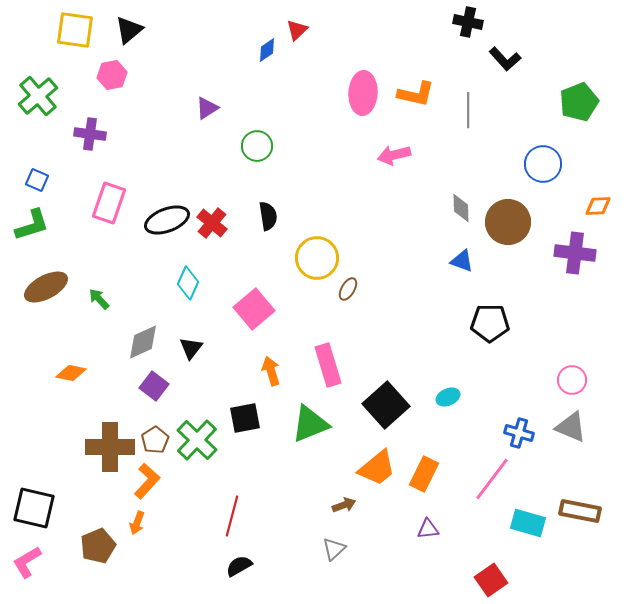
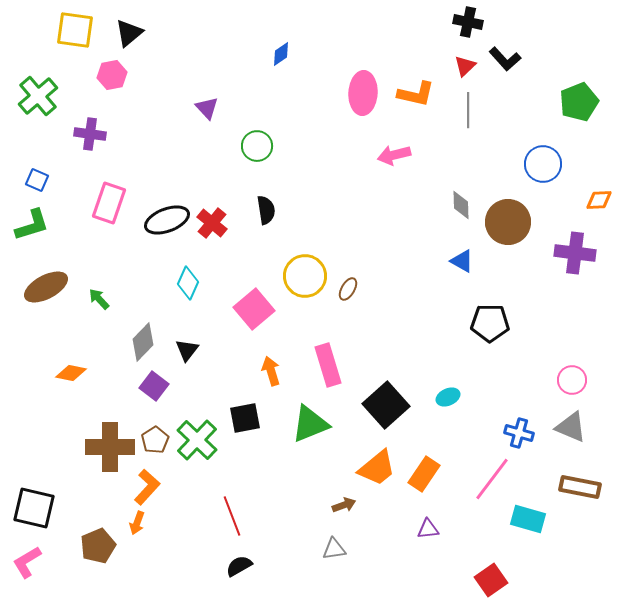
black triangle at (129, 30): moved 3 px down
red triangle at (297, 30): moved 168 px right, 36 px down
blue diamond at (267, 50): moved 14 px right, 4 px down
purple triangle at (207, 108): rotated 40 degrees counterclockwise
orange diamond at (598, 206): moved 1 px right, 6 px up
gray diamond at (461, 208): moved 3 px up
black semicircle at (268, 216): moved 2 px left, 6 px up
yellow circle at (317, 258): moved 12 px left, 18 px down
blue triangle at (462, 261): rotated 10 degrees clockwise
gray diamond at (143, 342): rotated 21 degrees counterclockwise
black triangle at (191, 348): moved 4 px left, 2 px down
orange rectangle at (424, 474): rotated 8 degrees clockwise
orange L-shape at (147, 481): moved 6 px down
brown rectangle at (580, 511): moved 24 px up
red line at (232, 516): rotated 36 degrees counterclockwise
cyan rectangle at (528, 523): moved 4 px up
gray triangle at (334, 549): rotated 35 degrees clockwise
